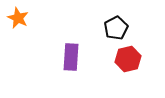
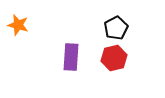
orange star: moved 7 px down; rotated 10 degrees counterclockwise
red hexagon: moved 14 px left, 1 px up
